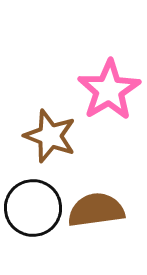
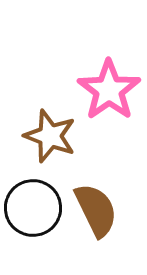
pink star: rotated 4 degrees counterclockwise
brown semicircle: rotated 72 degrees clockwise
